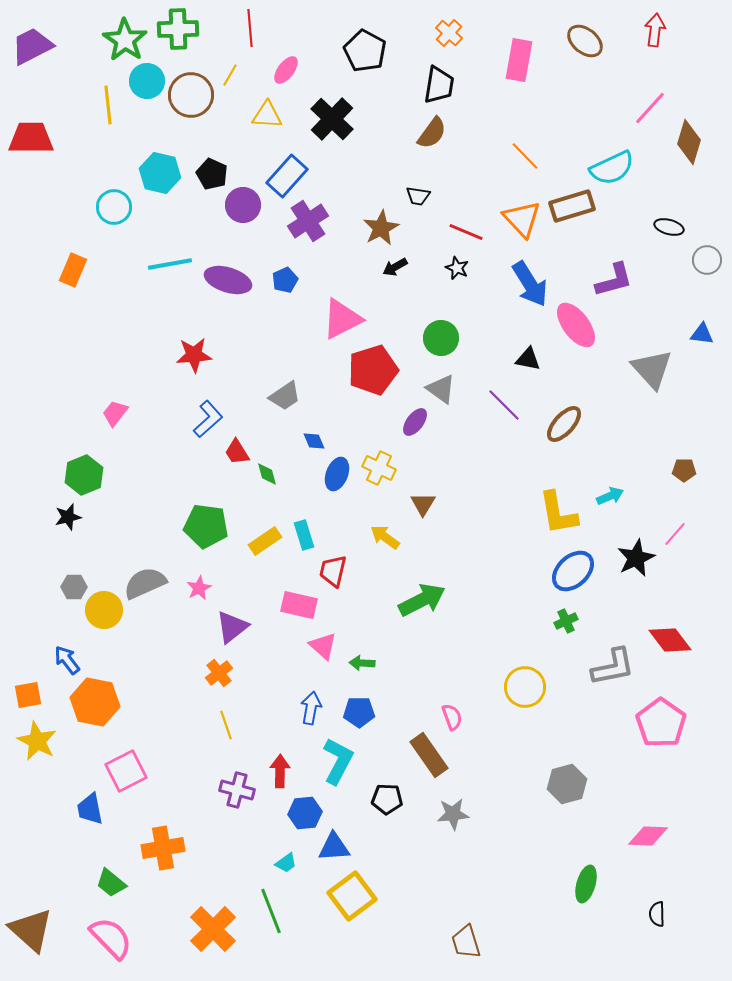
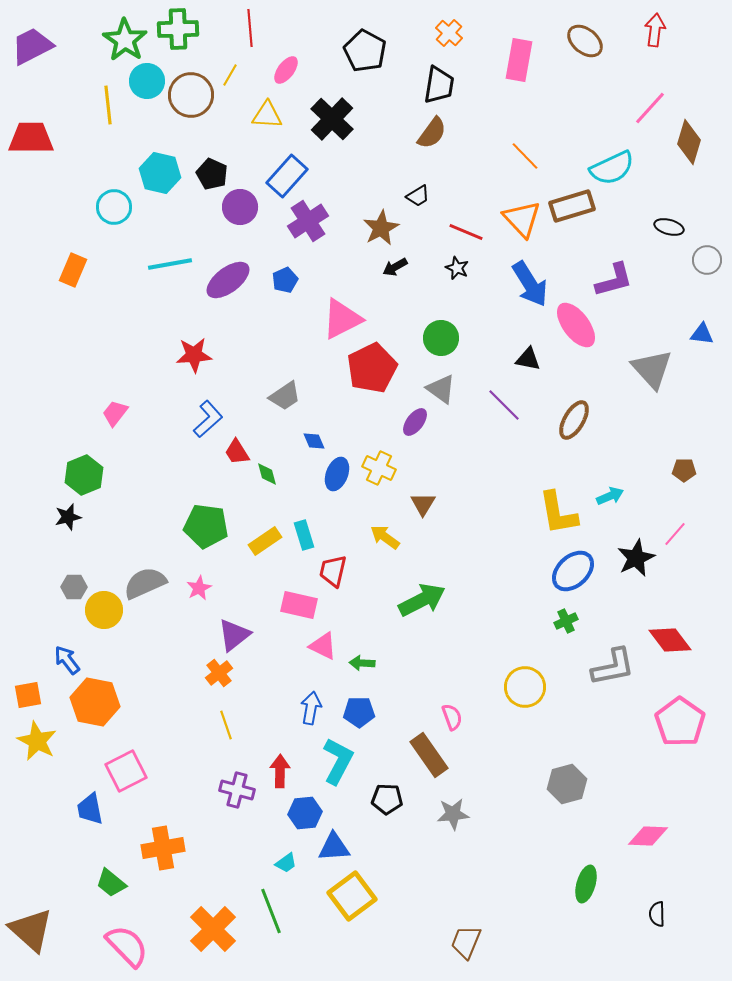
black trapezoid at (418, 196): rotated 40 degrees counterclockwise
purple circle at (243, 205): moved 3 px left, 2 px down
purple ellipse at (228, 280): rotated 54 degrees counterclockwise
red pentagon at (373, 370): moved 1 px left, 2 px up; rotated 9 degrees counterclockwise
brown ellipse at (564, 424): moved 10 px right, 4 px up; rotated 12 degrees counterclockwise
purple triangle at (232, 627): moved 2 px right, 8 px down
pink triangle at (323, 646): rotated 16 degrees counterclockwise
pink pentagon at (661, 723): moved 19 px right, 1 px up
pink semicircle at (111, 938): moved 16 px right, 8 px down
brown trapezoid at (466, 942): rotated 39 degrees clockwise
